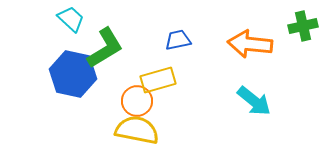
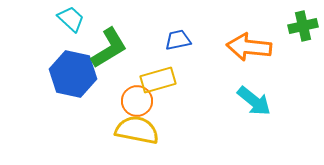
orange arrow: moved 1 px left, 3 px down
green L-shape: moved 4 px right
